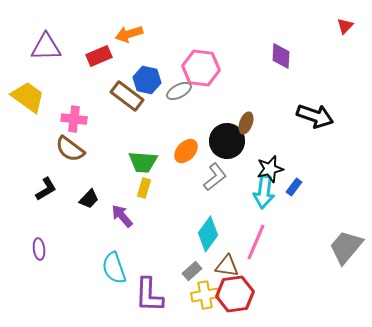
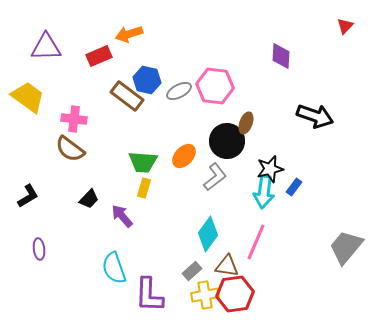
pink hexagon: moved 14 px right, 18 px down
orange ellipse: moved 2 px left, 5 px down
black L-shape: moved 18 px left, 7 px down
